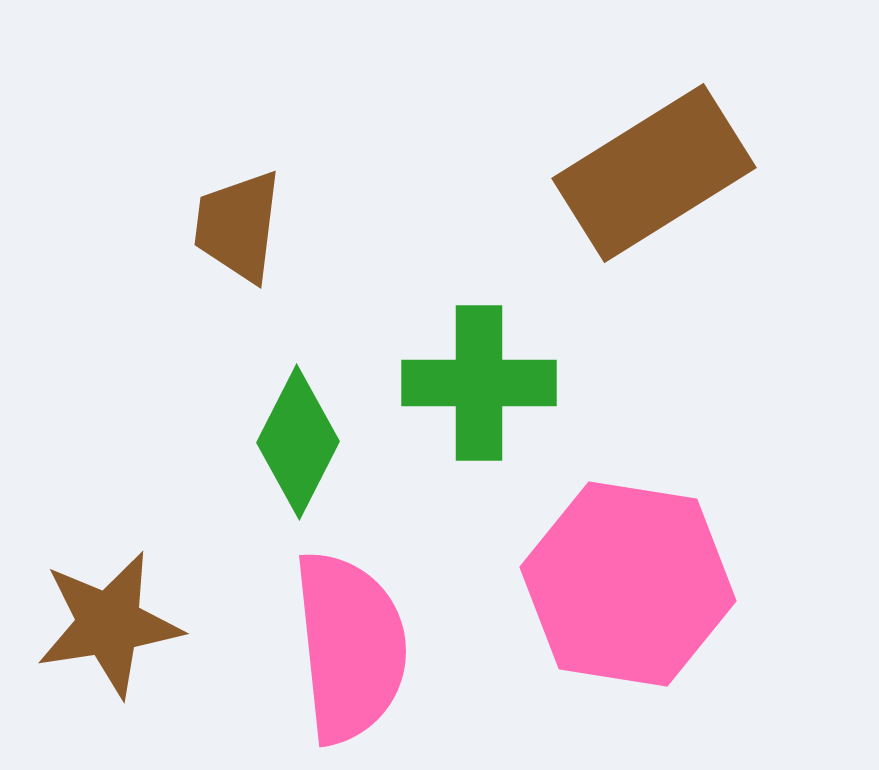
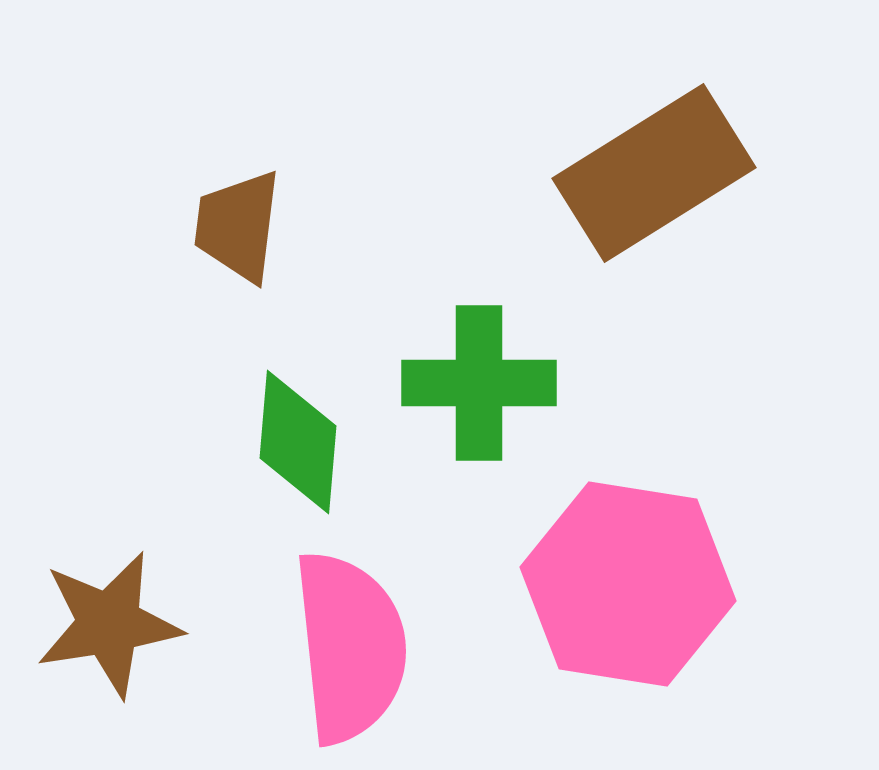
green diamond: rotated 22 degrees counterclockwise
